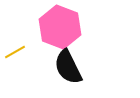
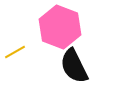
black semicircle: moved 6 px right, 1 px up
